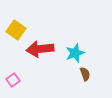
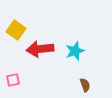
cyan star: moved 2 px up
brown semicircle: moved 11 px down
pink square: rotated 24 degrees clockwise
